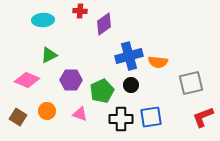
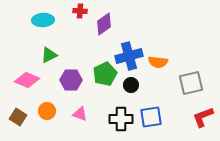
green pentagon: moved 3 px right, 17 px up
